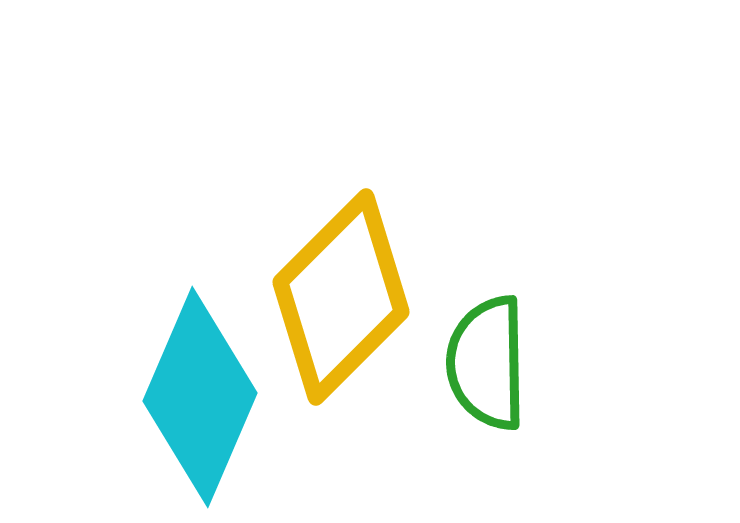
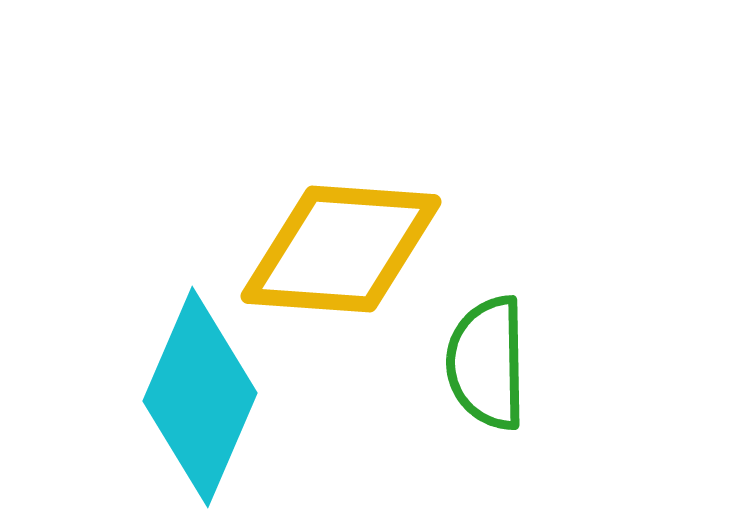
yellow diamond: moved 48 px up; rotated 49 degrees clockwise
